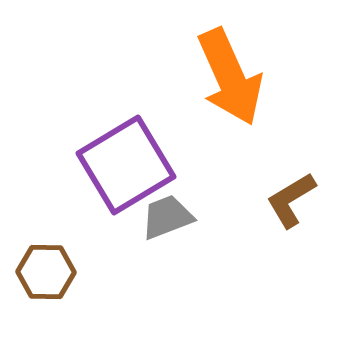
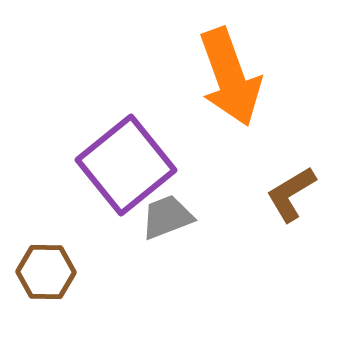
orange arrow: rotated 4 degrees clockwise
purple square: rotated 8 degrees counterclockwise
brown L-shape: moved 6 px up
